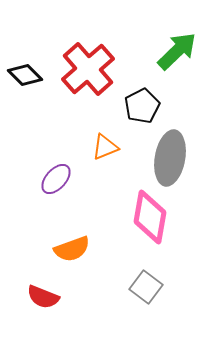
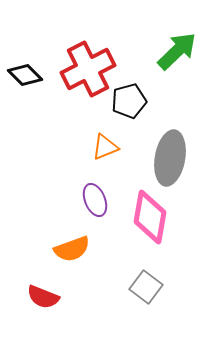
red cross: rotated 14 degrees clockwise
black pentagon: moved 13 px left, 5 px up; rotated 12 degrees clockwise
purple ellipse: moved 39 px right, 21 px down; rotated 64 degrees counterclockwise
